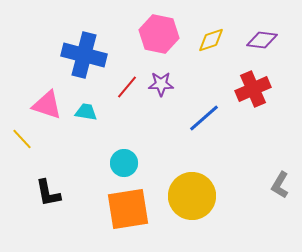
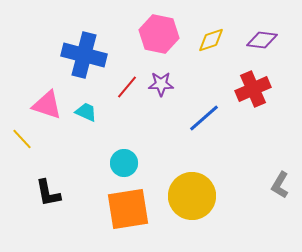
cyan trapezoid: rotated 15 degrees clockwise
